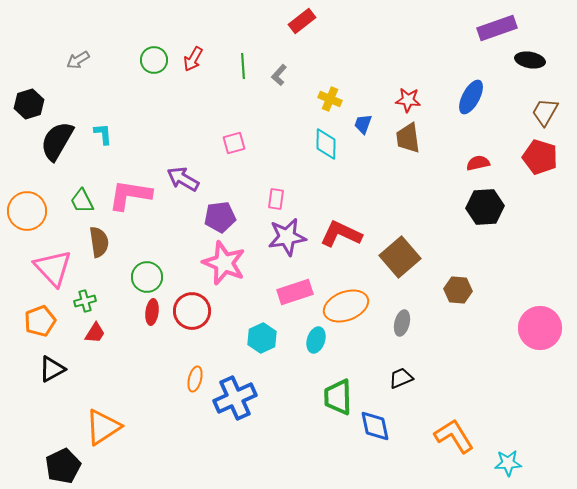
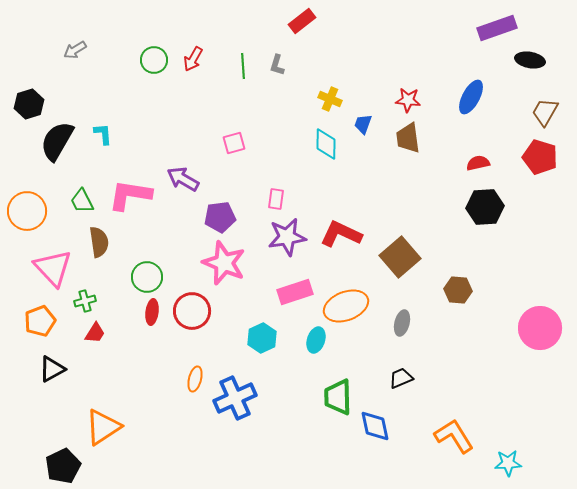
gray arrow at (78, 60): moved 3 px left, 10 px up
gray L-shape at (279, 75): moved 2 px left, 10 px up; rotated 25 degrees counterclockwise
